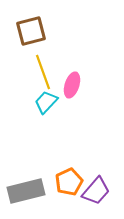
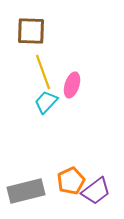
brown square: rotated 16 degrees clockwise
orange pentagon: moved 2 px right, 1 px up
purple trapezoid: rotated 12 degrees clockwise
